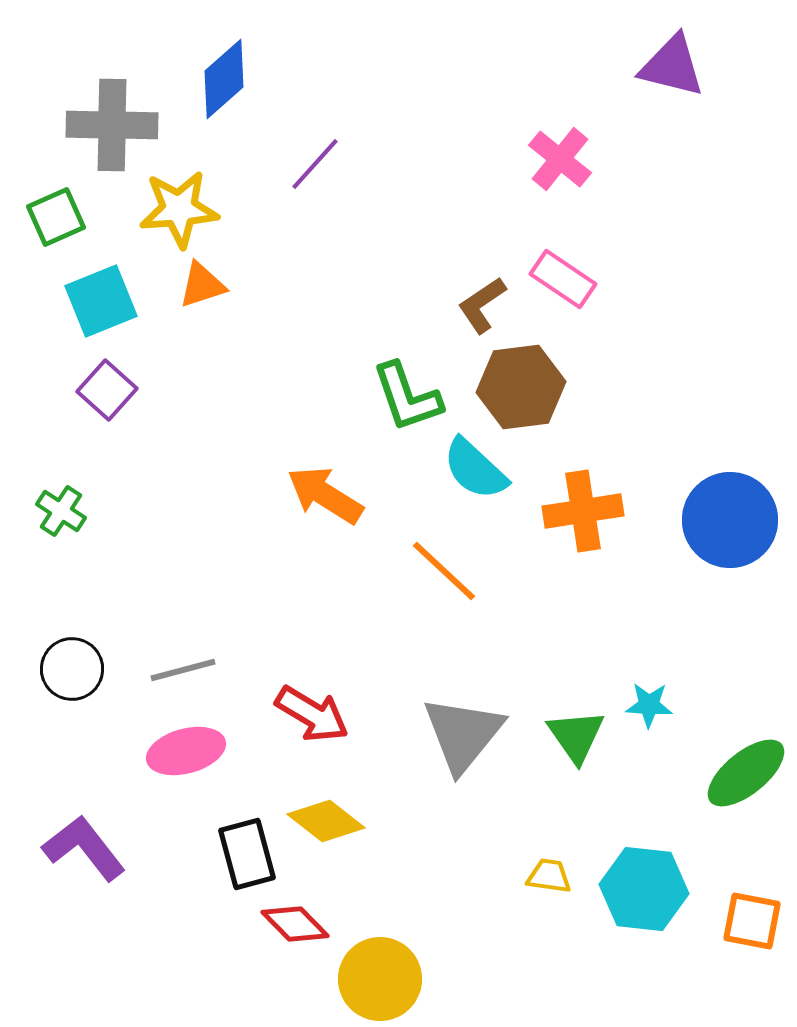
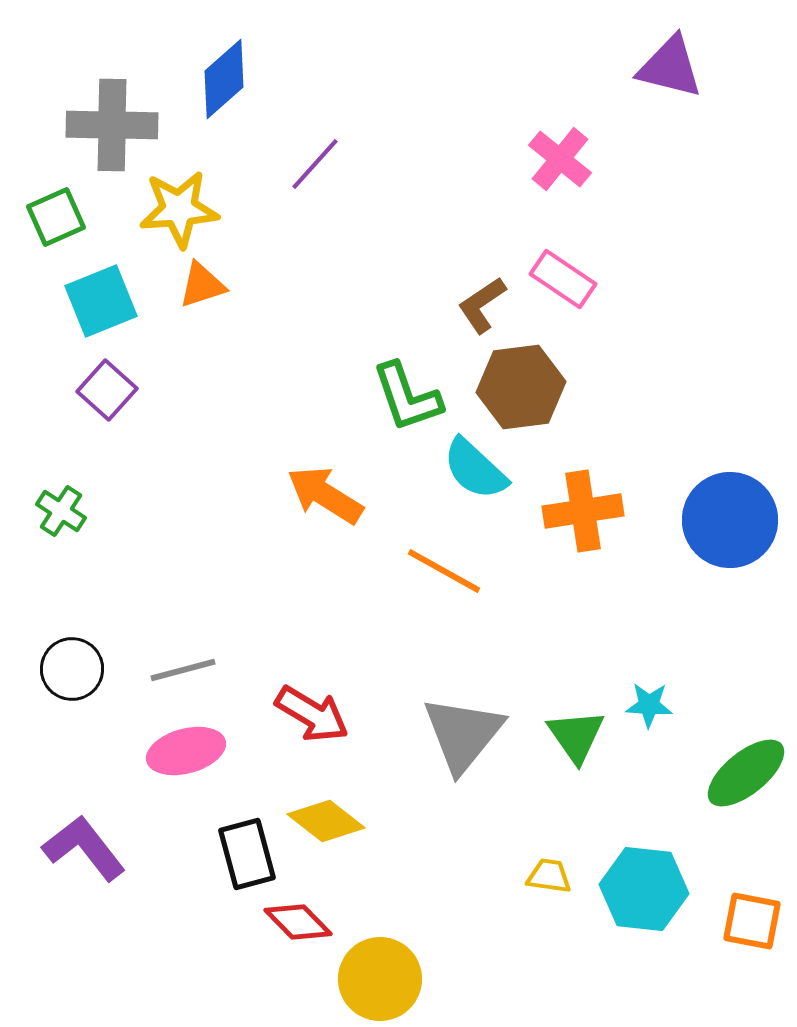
purple triangle: moved 2 px left, 1 px down
orange line: rotated 14 degrees counterclockwise
red diamond: moved 3 px right, 2 px up
